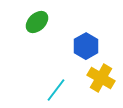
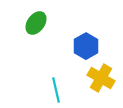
green ellipse: moved 1 px left, 1 px down; rotated 10 degrees counterclockwise
cyan line: rotated 50 degrees counterclockwise
